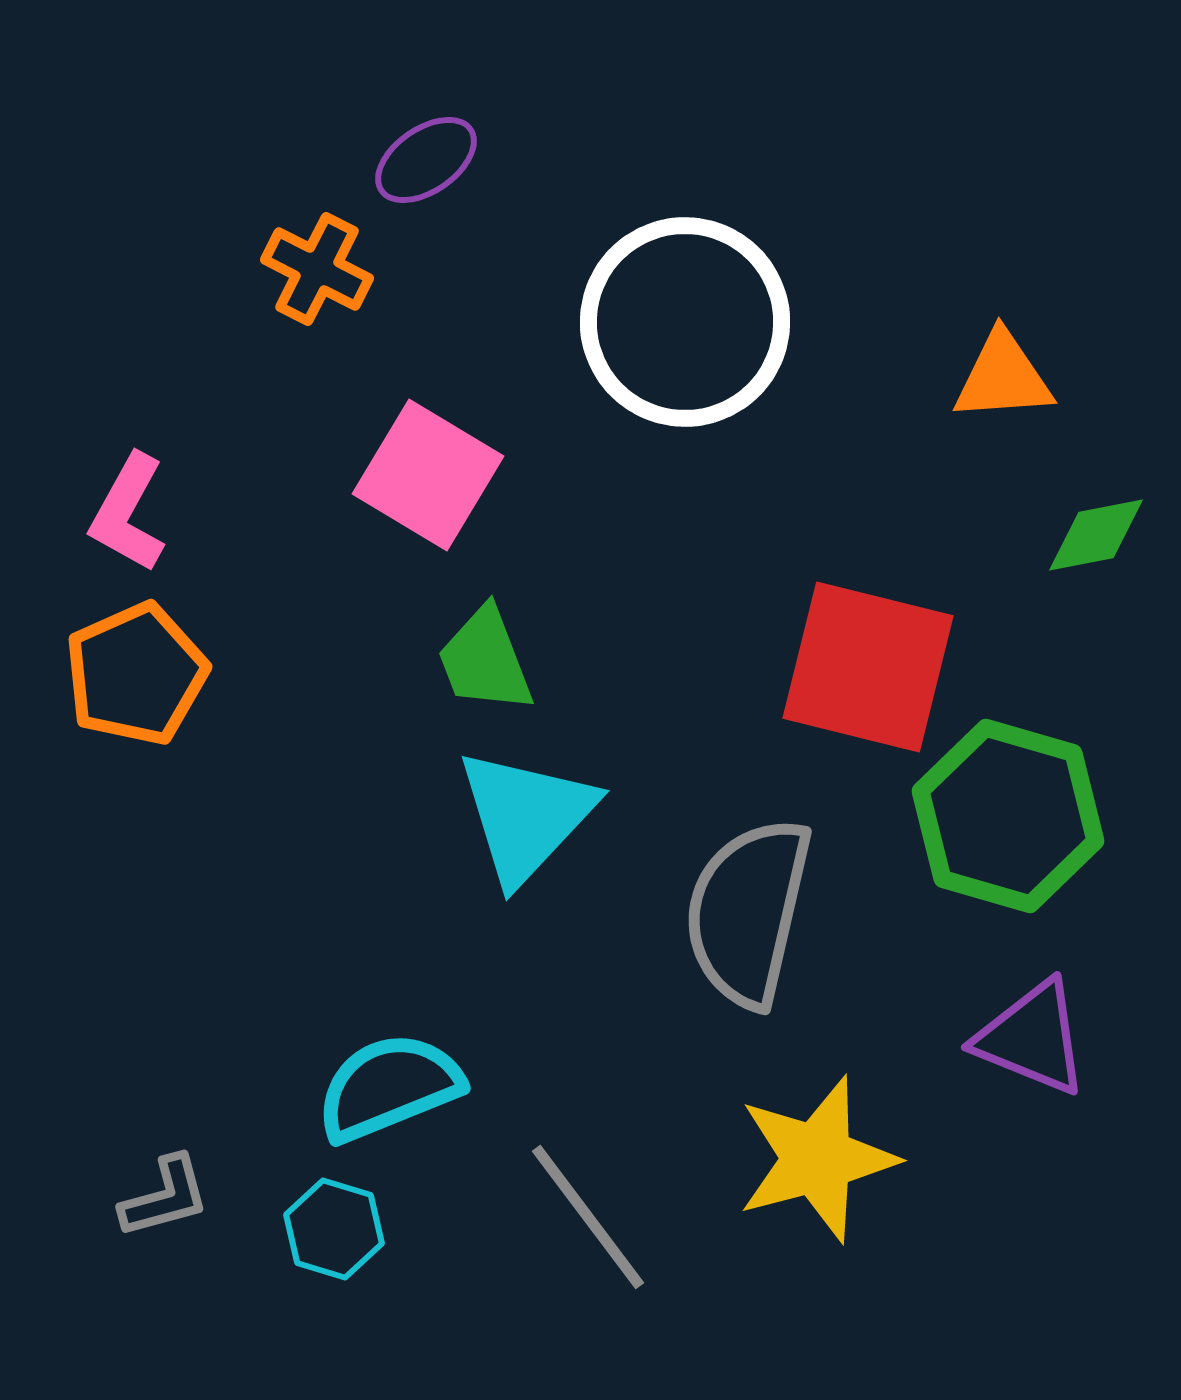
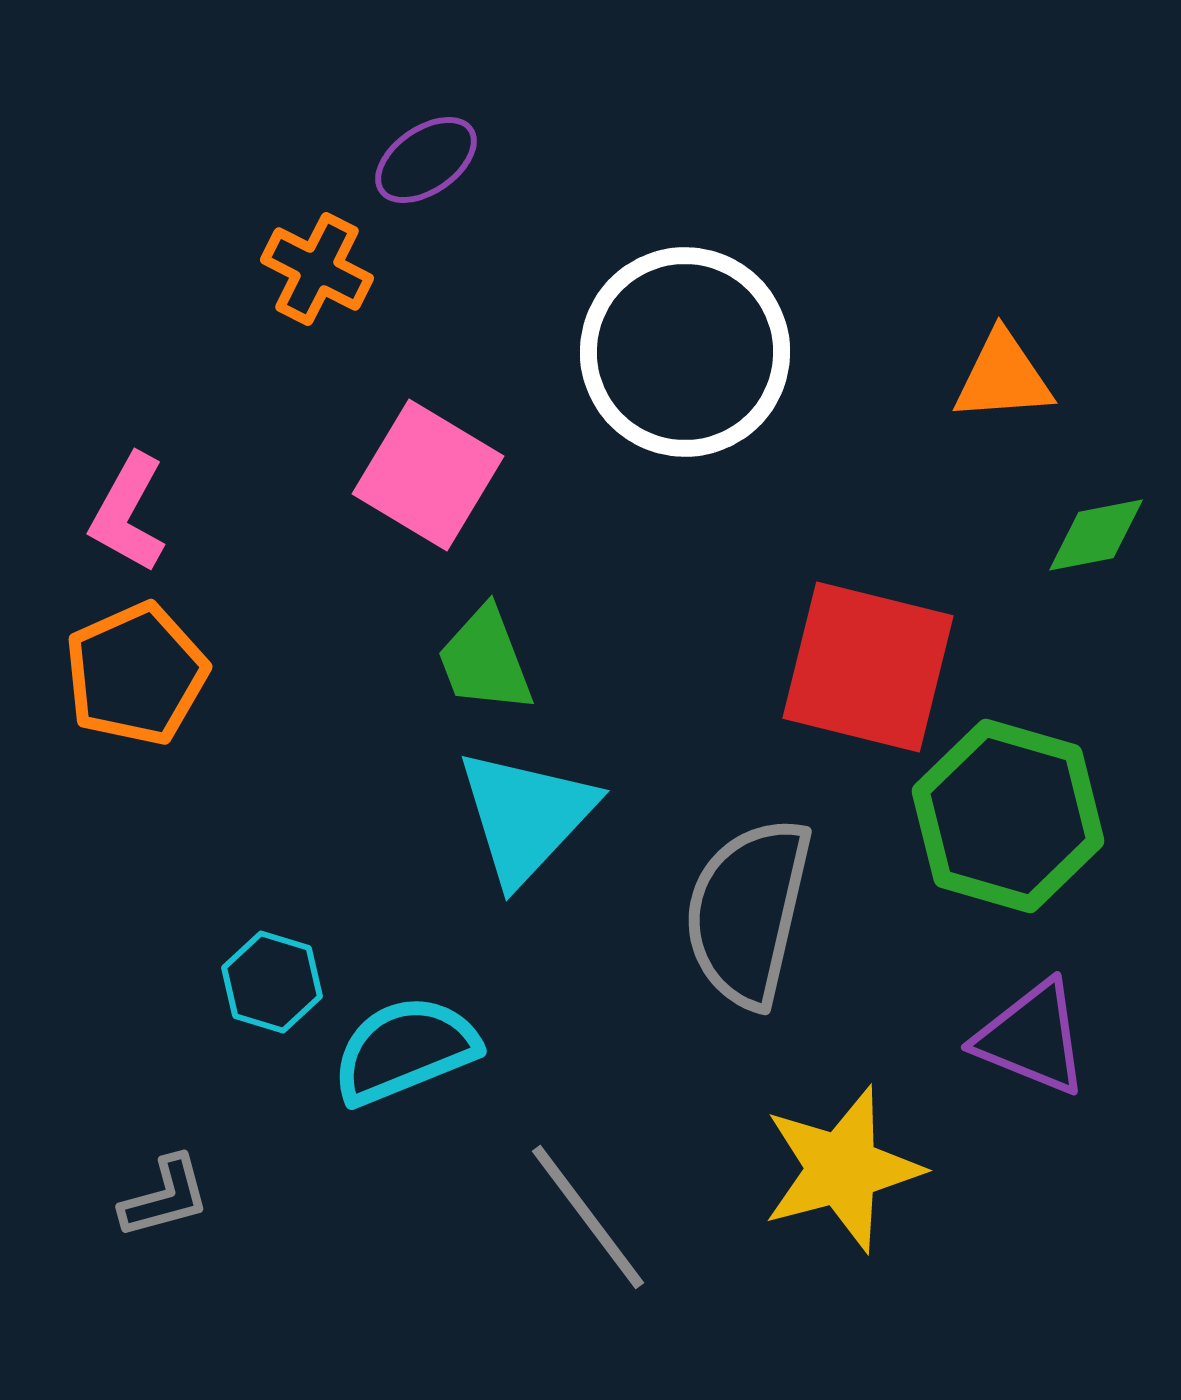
white circle: moved 30 px down
cyan semicircle: moved 16 px right, 37 px up
yellow star: moved 25 px right, 10 px down
cyan hexagon: moved 62 px left, 247 px up
